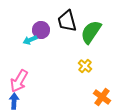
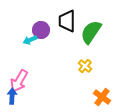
black trapezoid: rotated 15 degrees clockwise
blue arrow: moved 2 px left, 5 px up
